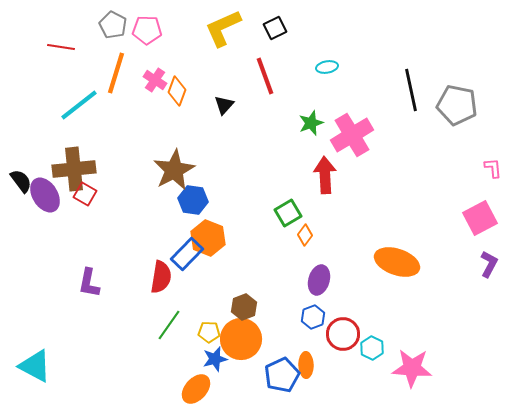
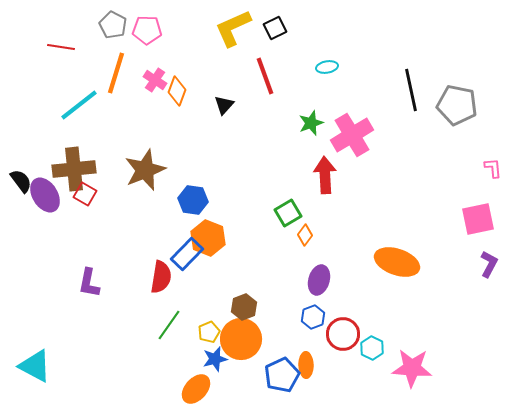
yellow L-shape at (223, 28): moved 10 px right
brown star at (174, 170): moved 29 px left; rotated 6 degrees clockwise
pink square at (480, 218): moved 2 px left, 1 px down; rotated 16 degrees clockwise
yellow pentagon at (209, 332): rotated 25 degrees counterclockwise
